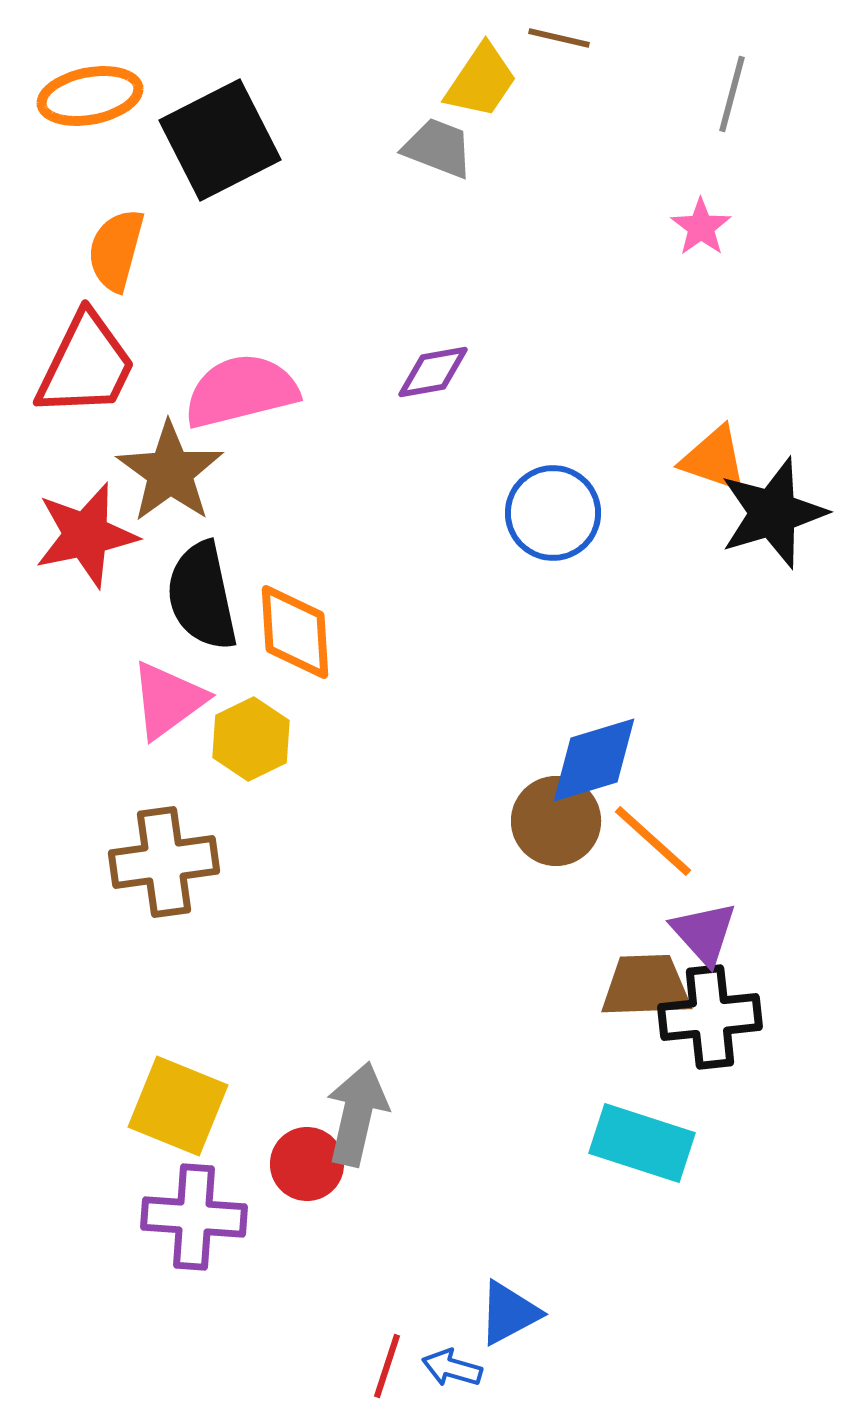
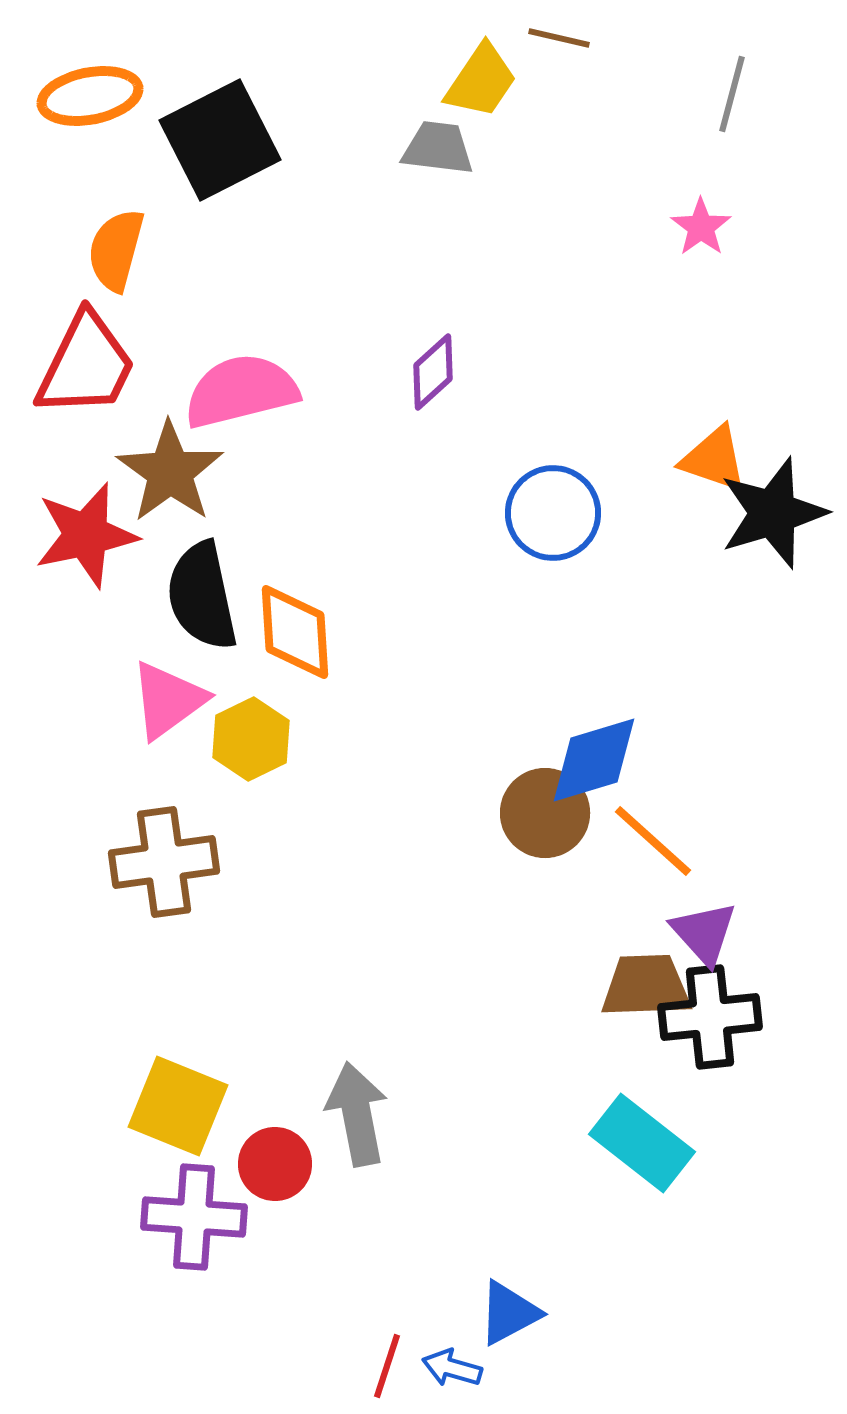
gray trapezoid: rotated 14 degrees counterclockwise
purple diamond: rotated 32 degrees counterclockwise
brown circle: moved 11 px left, 8 px up
gray arrow: rotated 24 degrees counterclockwise
cyan rectangle: rotated 20 degrees clockwise
red circle: moved 32 px left
